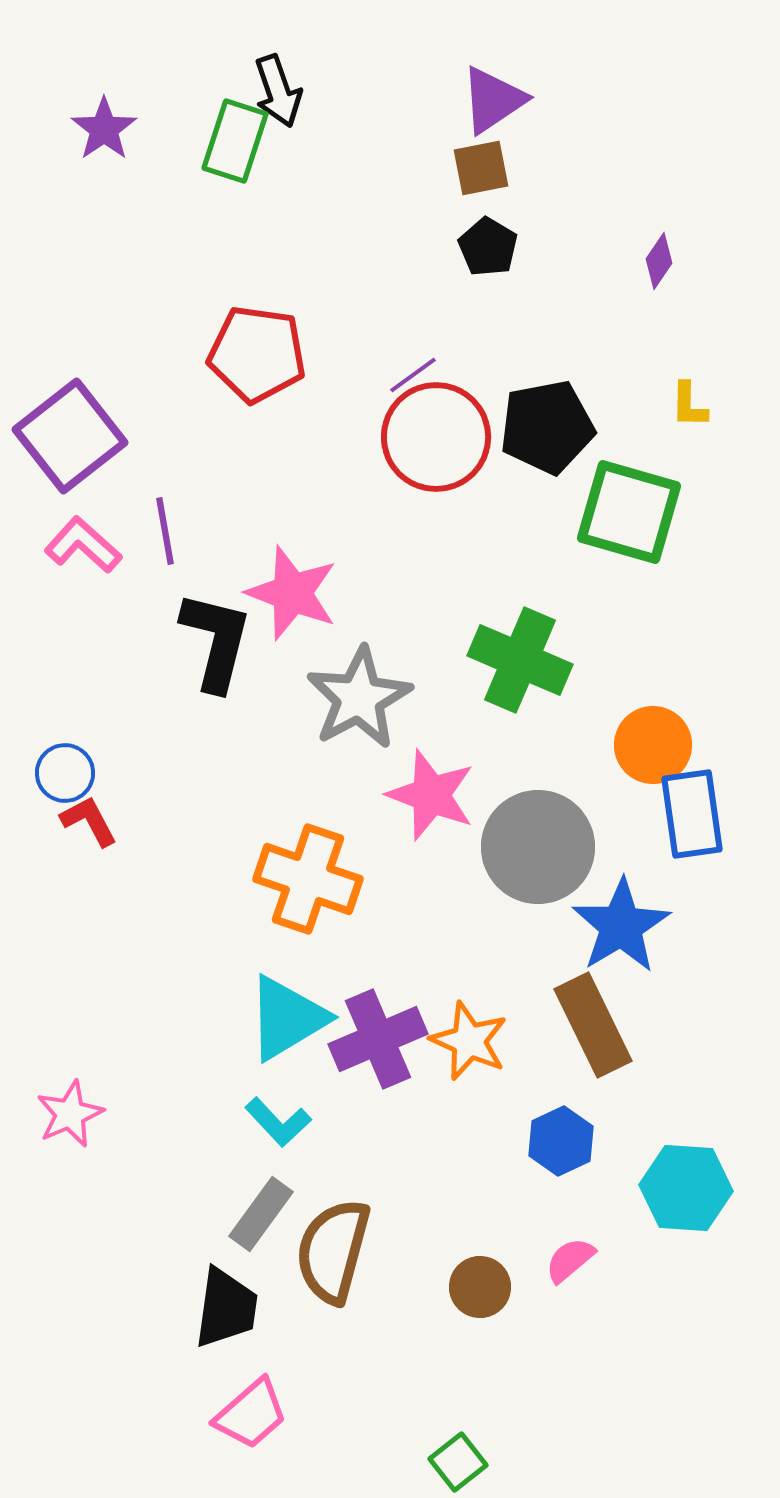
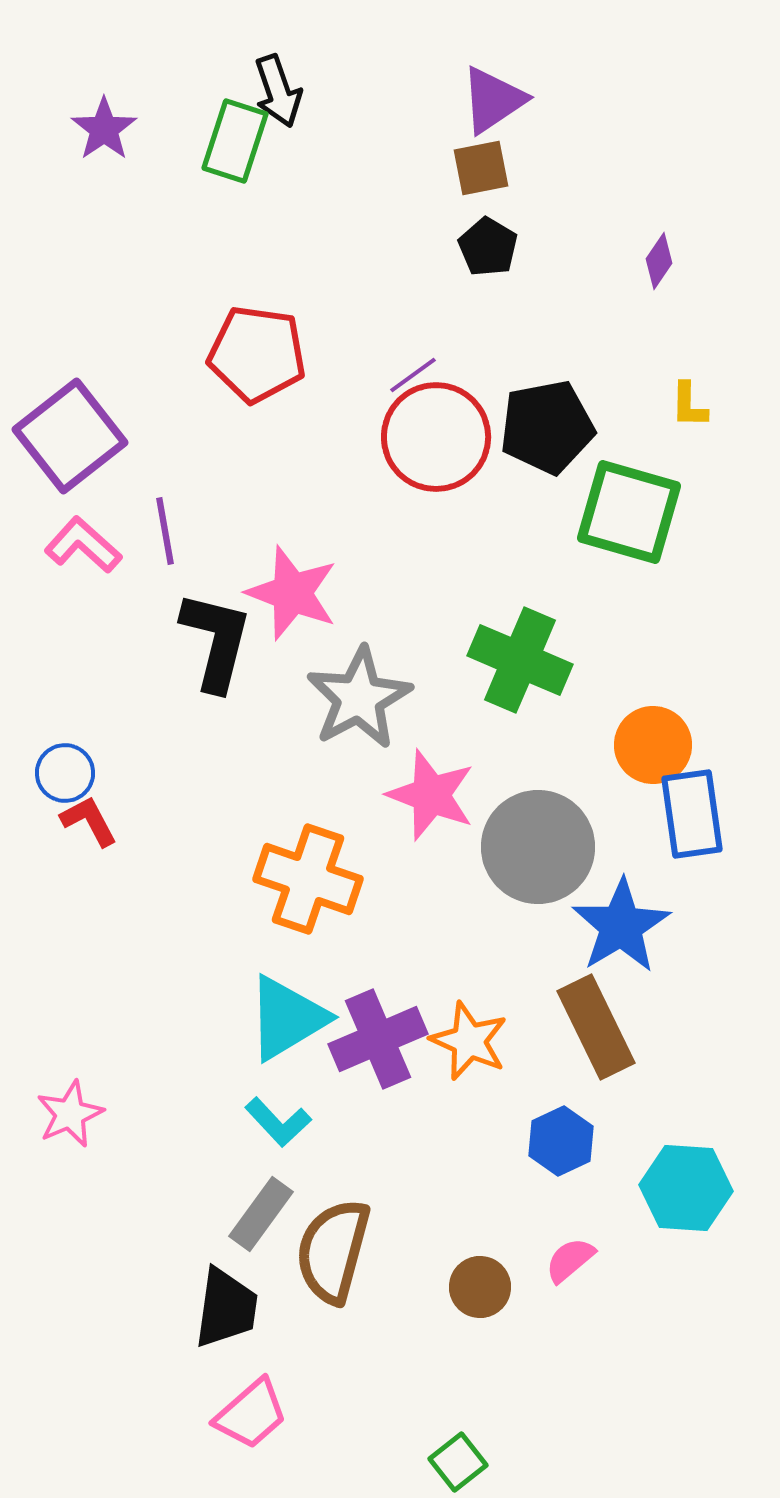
brown rectangle at (593, 1025): moved 3 px right, 2 px down
